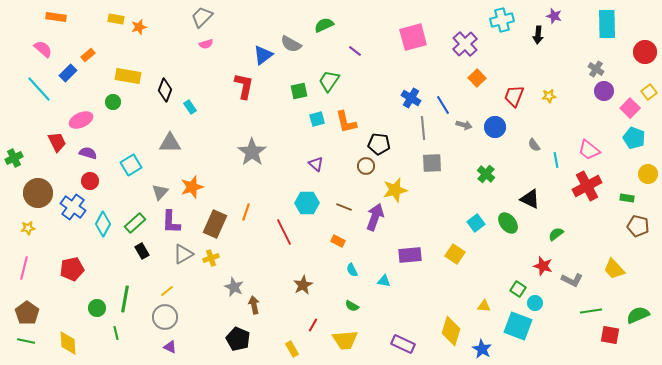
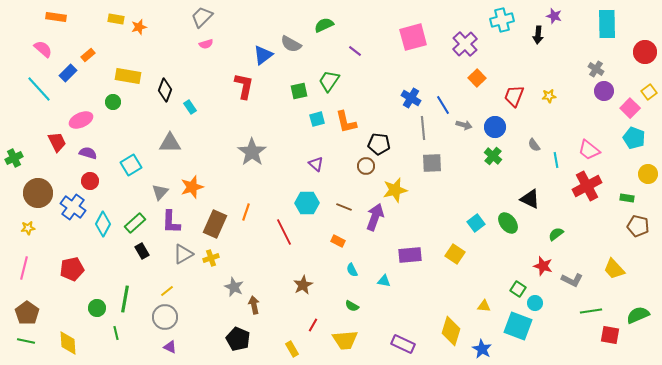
green cross at (486, 174): moved 7 px right, 18 px up
